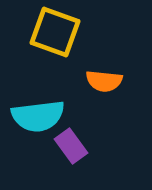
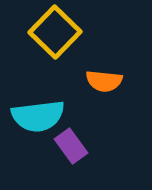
yellow square: rotated 24 degrees clockwise
